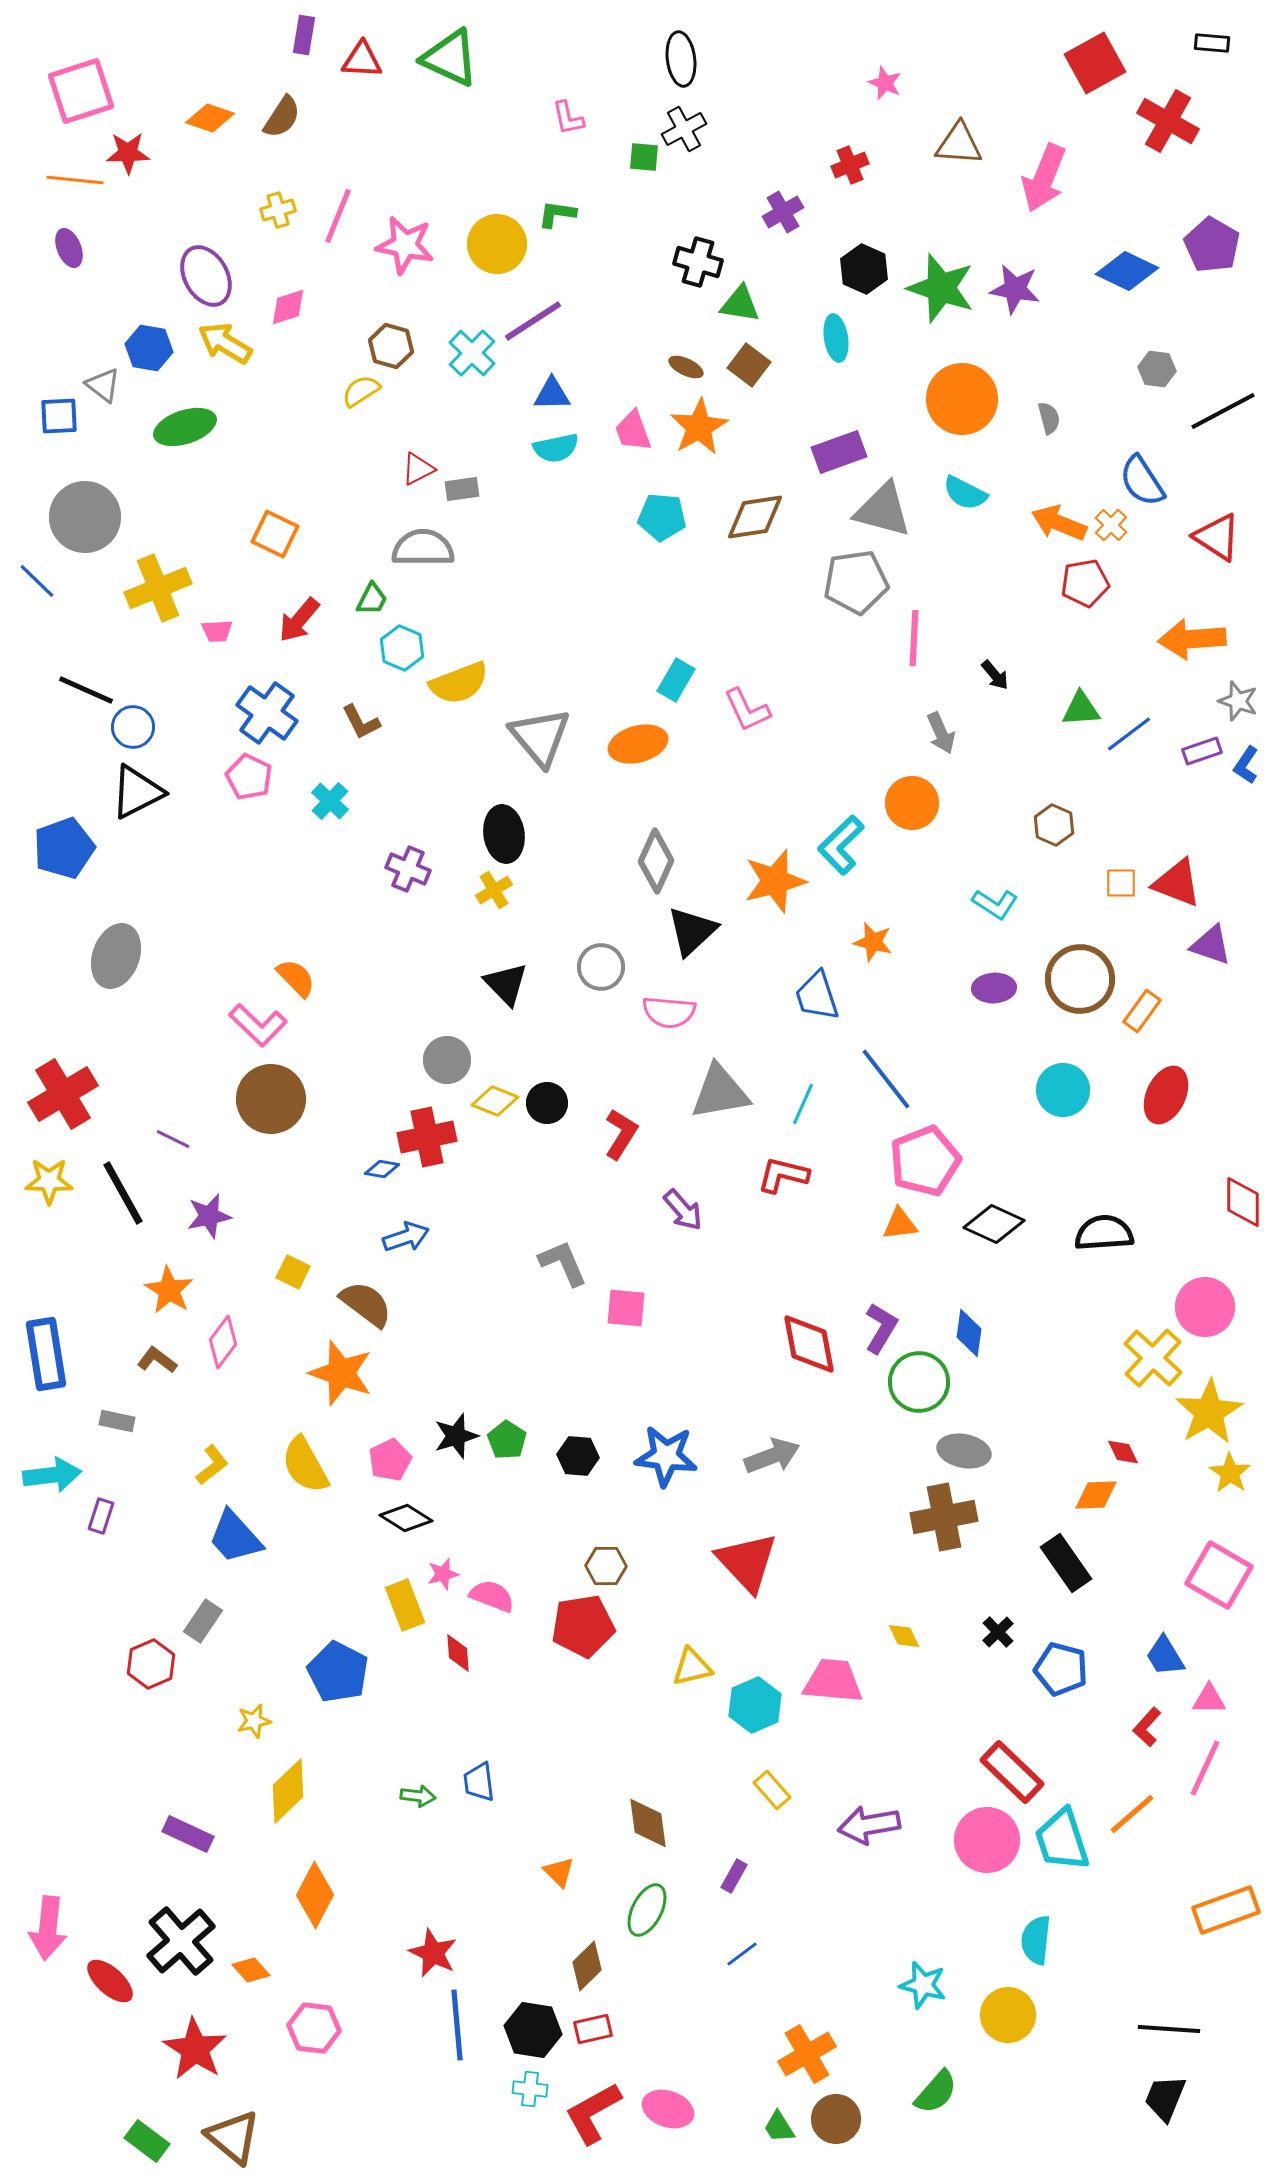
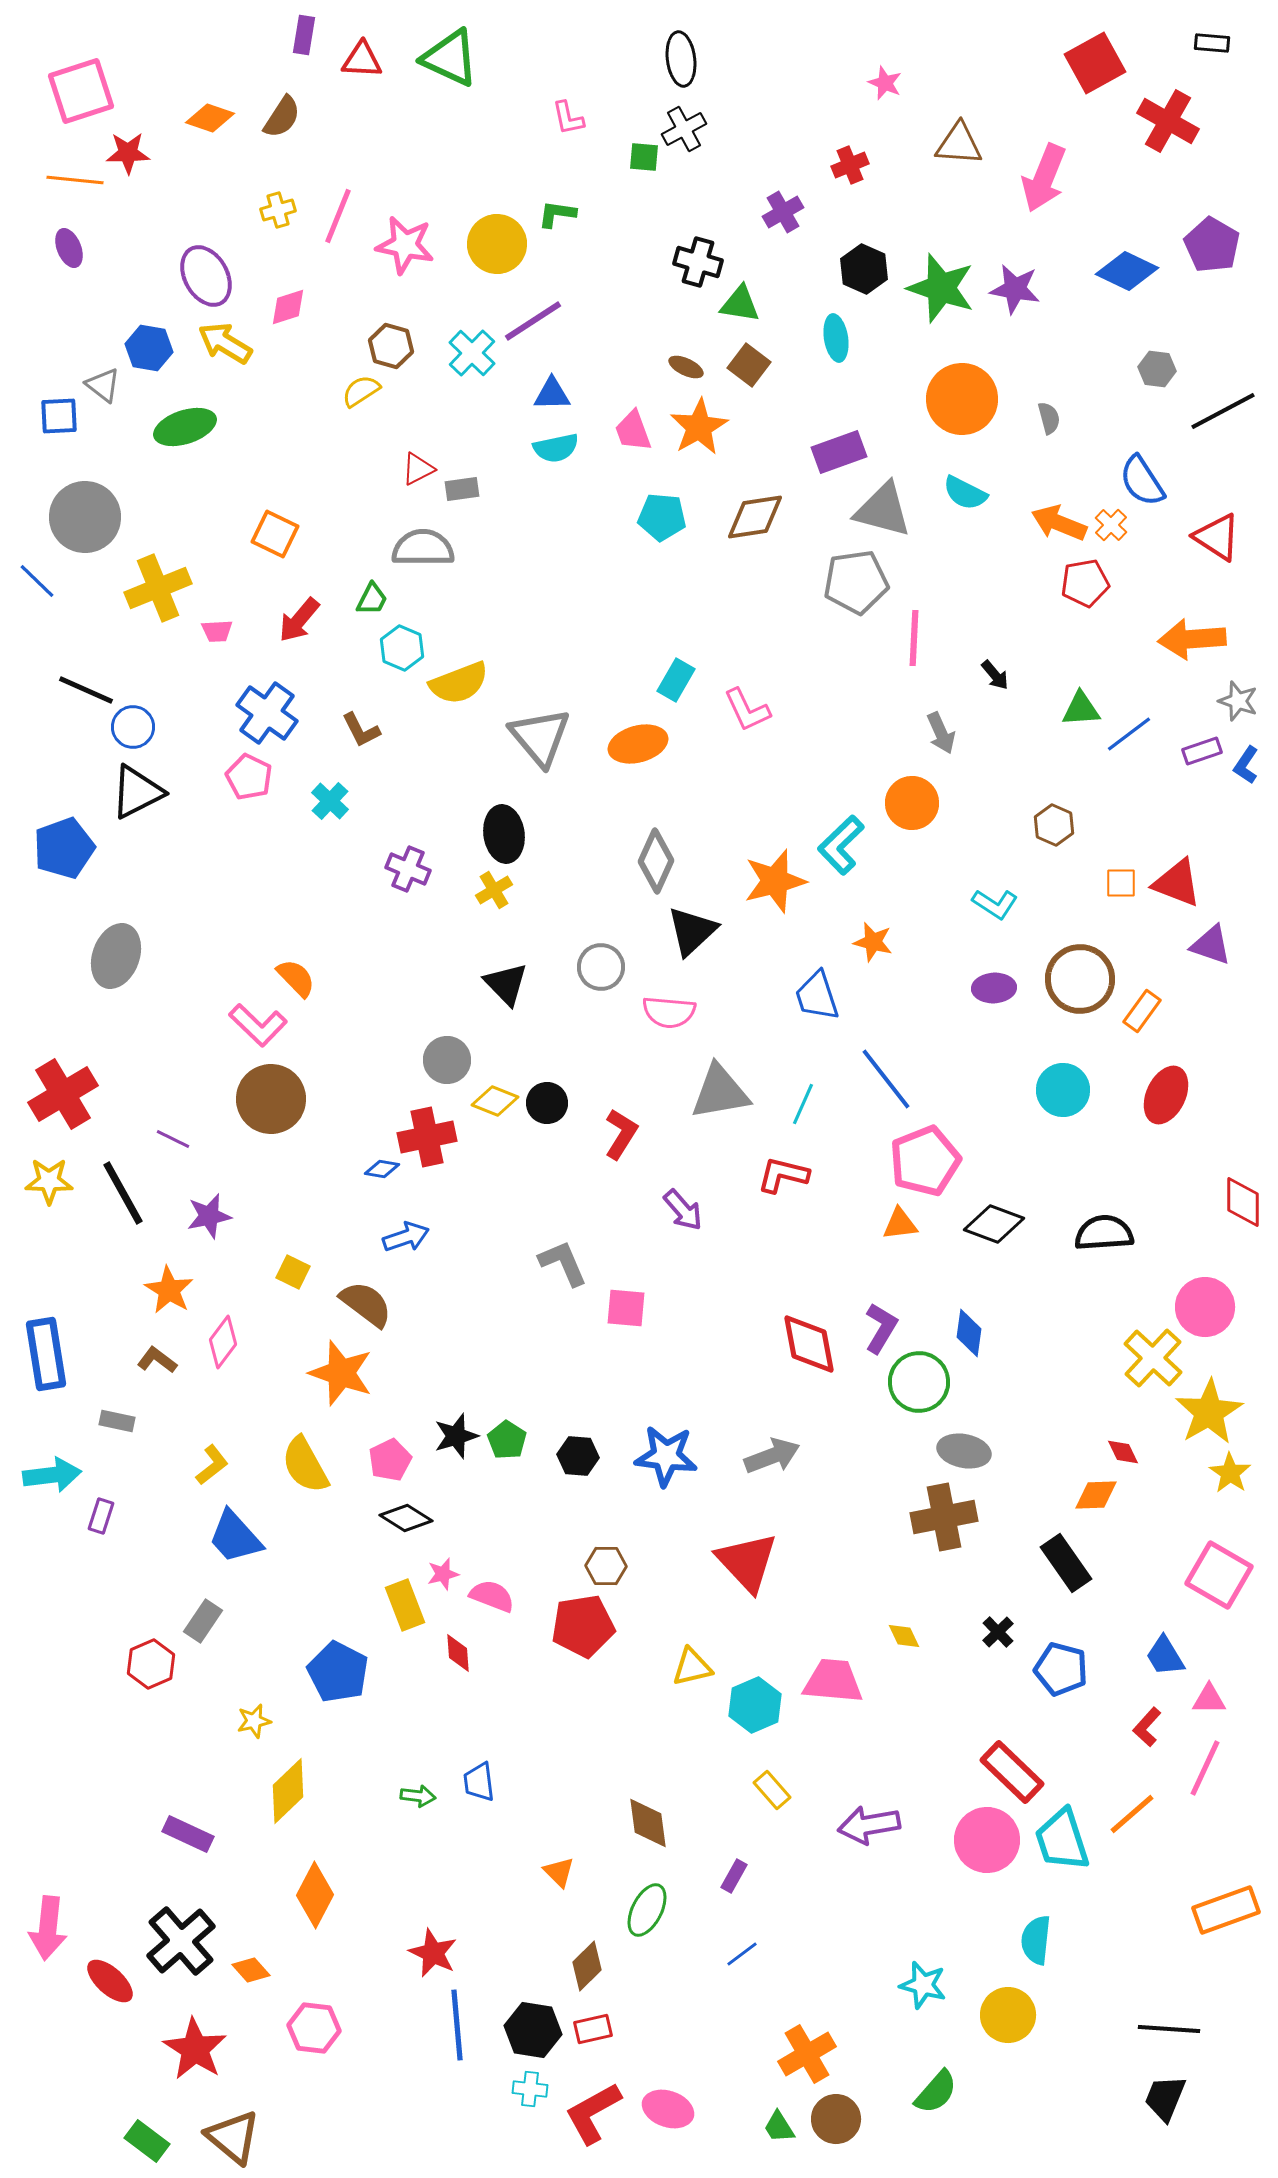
brown L-shape at (361, 722): moved 8 px down
black diamond at (994, 1224): rotated 4 degrees counterclockwise
